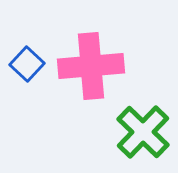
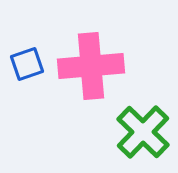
blue square: rotated 28 degrees clockwise
